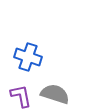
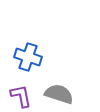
gray semicircle: moved 4 px right
